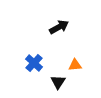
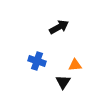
blue cross: moved 3 px right, 2 px up; rotated 24 degrees counterclockwise
black triangle: moved 5 px right
